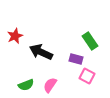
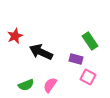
pink square: moved 1 px right, 1 px down
